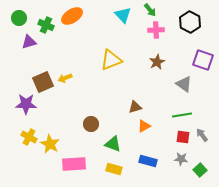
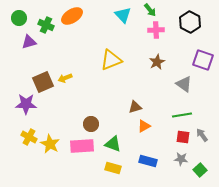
pink rectangle: moved 8 px right, 18 px up
yellow rectangle: moved 1 px left, 1 px up
